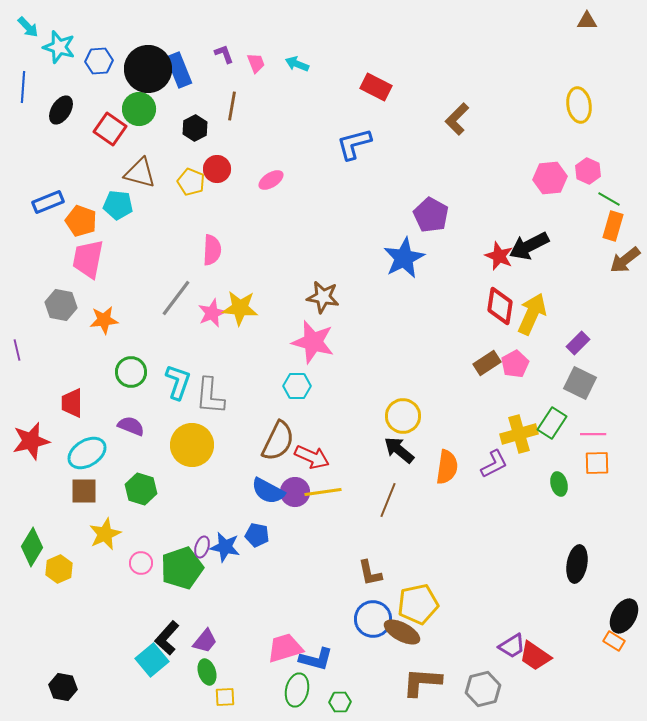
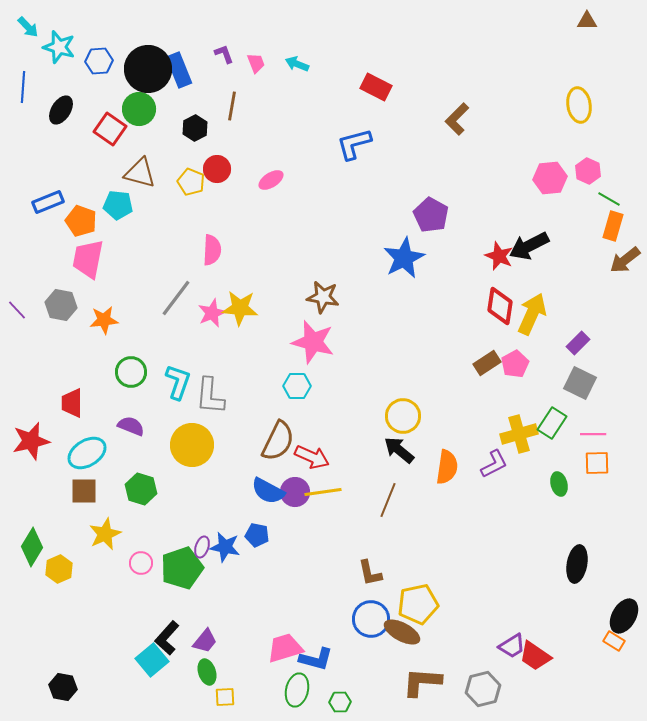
purple line at (17, 350): moved 40 px up; rotated 30 degrees counterclockwise
blue circle at (373, 619): moved 2 px left
